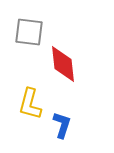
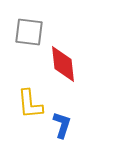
yellow L-shape: rotated 20 degrees counterclockwise
